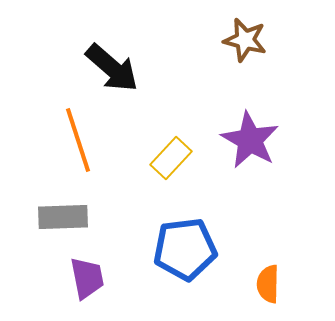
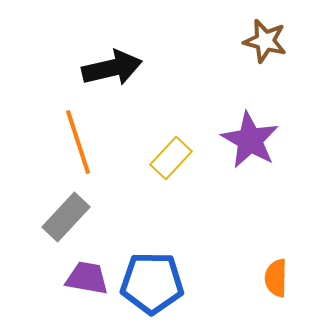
brown star: moved 20 px right, 1 px down
black arrow: rotated 54 degrees counterclockwise
orange line: moved 2 px down
gray rectangle: moved 3 px right; rotated 45 degrees counterclockwise
blue pentagon: moved 33 px left, 34 px down; rotated 8 degrees clockwise
purple trapezoid: rotated 69 degrees counterclockwise
orange semicircle: moved 8 px right, 6 px up
